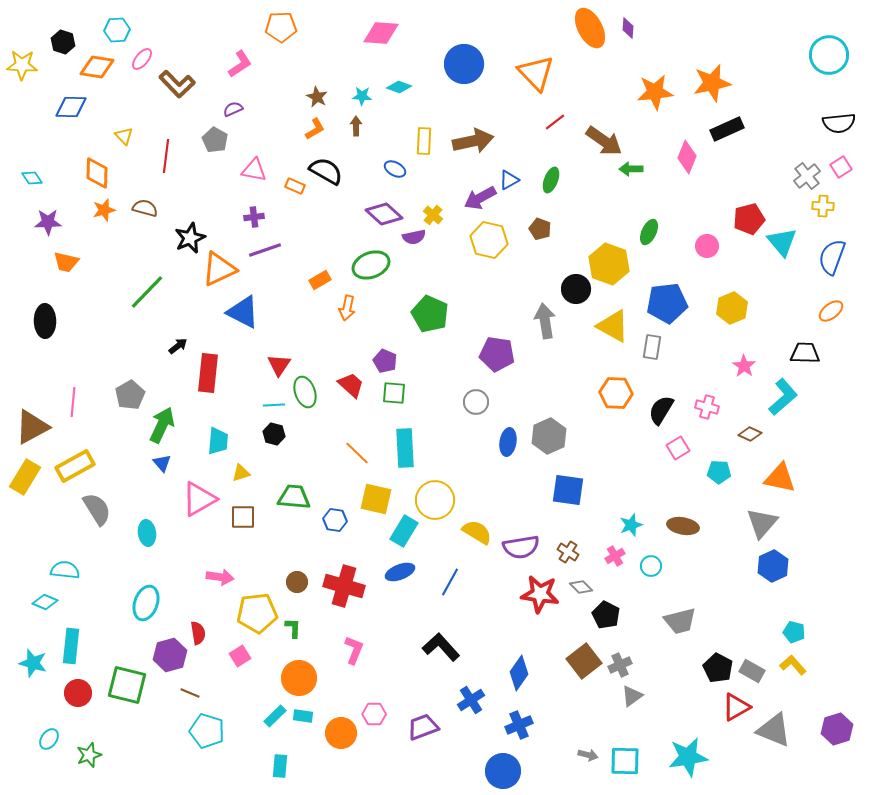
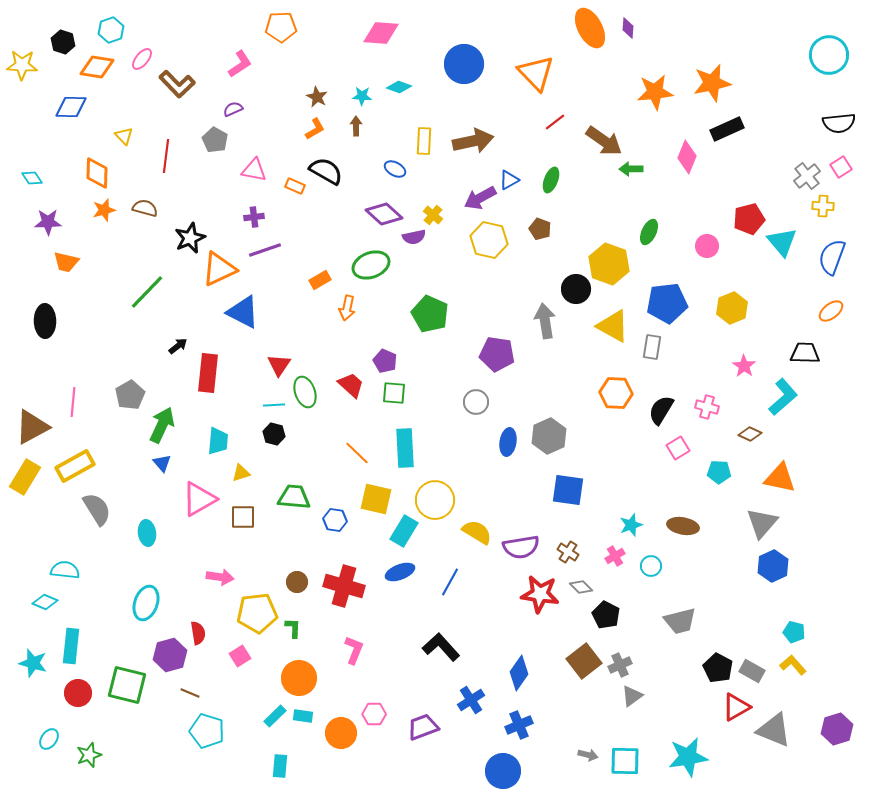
cyan hexagon at (117, 30): moved 6 px left; rotated 15 degrees counterclockwise
